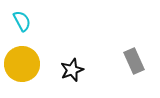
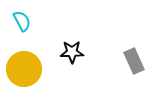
yellow circle: moved 2 px right, 5 px down
black star: moved 18 px up; rotated 20 degrees clockwise
